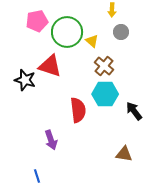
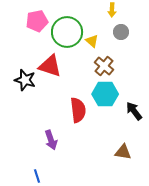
brown triangle: moved 1 px left, 2 px up
